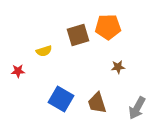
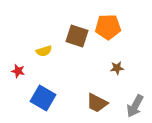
brown square: moved 1 px left, 1 px down; rotated 35 degrees clockwise
brown star: moved 1 px left, 1 px down
red star: rotated 16 degrees clockwise
blue square: moved 18 px left, 1 px up
brown trapezoid: rotated 45 degrees counterclockwise
gray arrow: moved 2 px left, 2 px up
